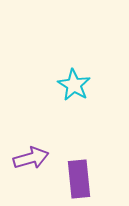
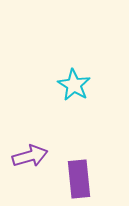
purple arrow: moved 1 px left, 2 px up
